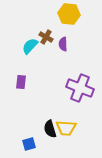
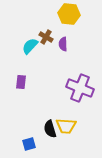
yellow trapezoid: moved 2 px up
